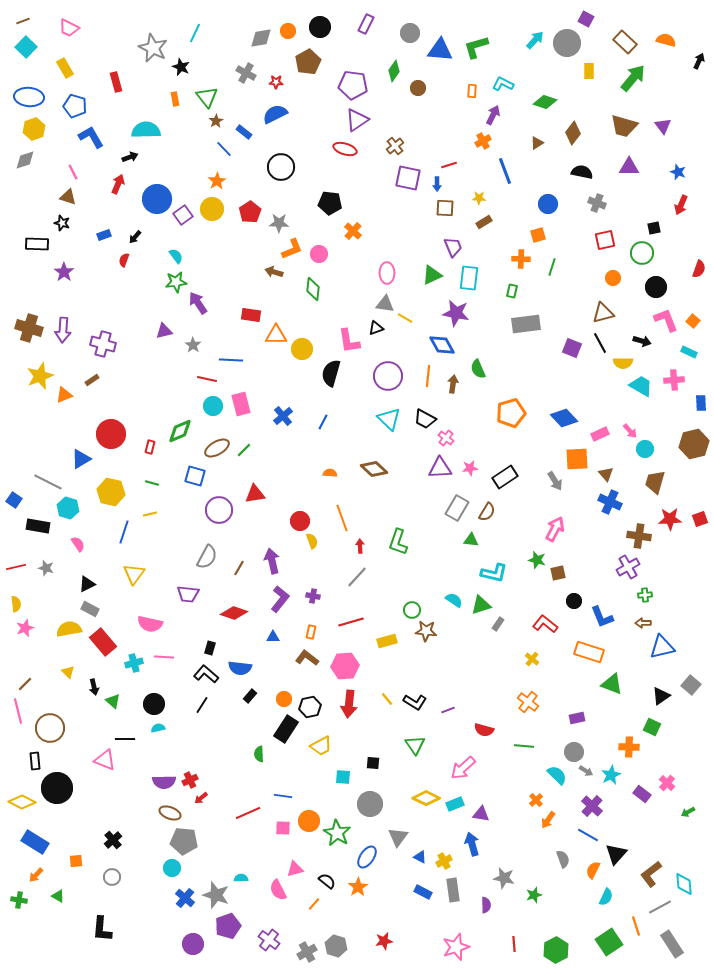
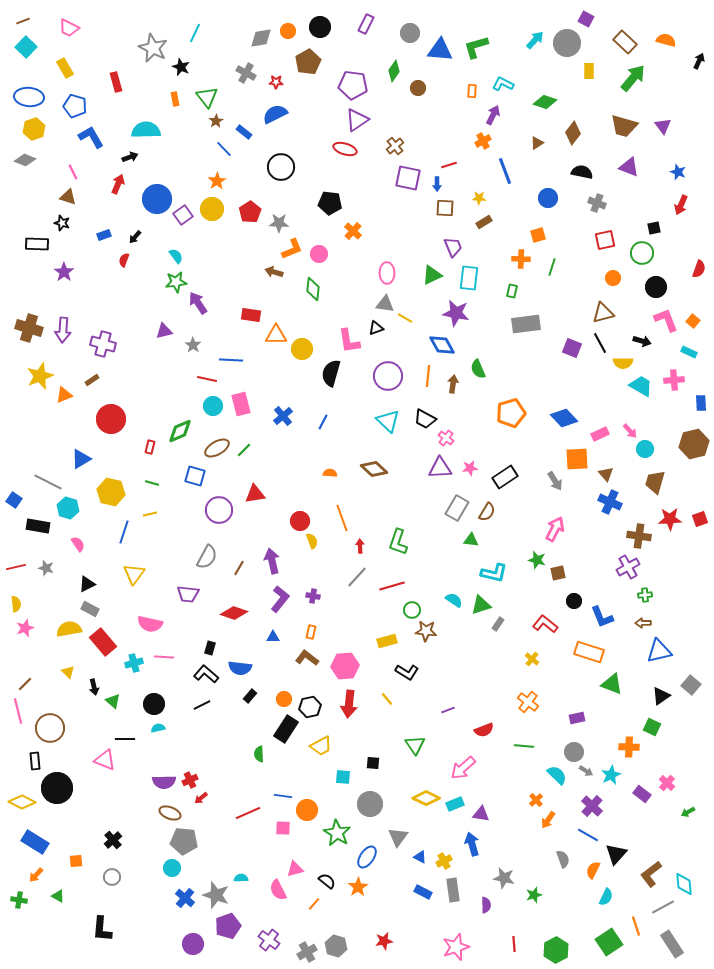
gray diamond at (25, 160): rotated 40 degrees clockwise
purple triangle at (629, 167): rotated 20 degrees clockwise
blue circle at (548, 204): moved 6 px up
cyan triangle at (389, 419): moved 1 px left, 2 px down
red circle at (111, 434): moved 15 px up
red line at (351, 622): moved 41 px right, 36 px up
blue triangle at (662, 647): moved 3 px left, 4 px down
black L-shape at (415, 702): moved 8 px left, 30 px up
black line at (202, 705): rotated 30 degrees clockwise
red semicircle at (484, 730): rotated 36 degrees counterclockwise
orange circle at (309, 821): moved 2 px left, 11 px up
gray line at (660, 907): moved 3 px right
